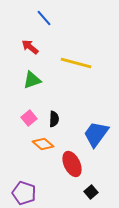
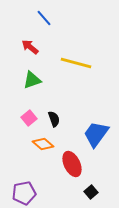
black semicircle: rotated 21 degrees counterclockwise
purple pentagon: rotated 30 degrees counterclockwise
